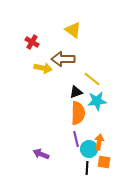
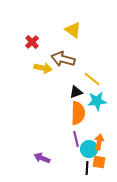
red cross: rotated 16 degrees clockwise
brown arrow: rotated 15 degrees clockwise
purple arrow: moved 1 px right, 4 px down
orange square: moved 5 px left
